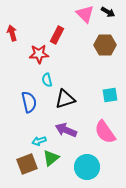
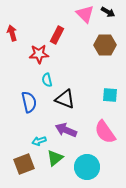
cyan square: rotated 14 degrees clockwise
black triangle: rotated 40 degrees clockwise
green triangle: moved 4 px right
brown square: moved 3 px left
